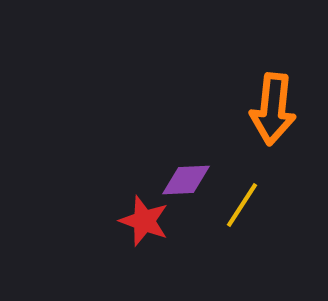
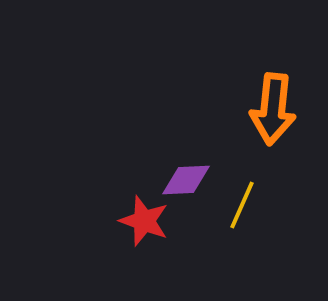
yellow line: rotated 9 degrees counterclockwise
